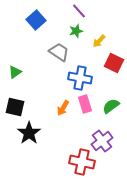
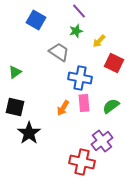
blue square: rotated 18 degrees counterclockwise
pink rectangle: moved 1 px left, 1 px up; rotated 12 degrees clockwise
